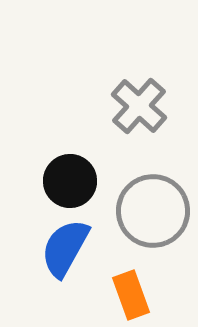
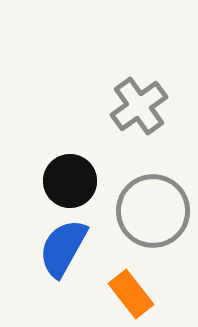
gray cross: rotated 12 degrees clockwise
blue semicircle: moved 2 px left
orange rectangle: moved 1 px up; rotated 18 degrees counterclockwise
